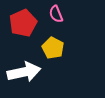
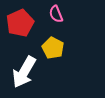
red pentagon: moved 3 px left
white arrow: rotated 132 degrees clockwise
